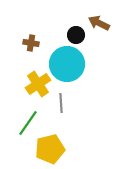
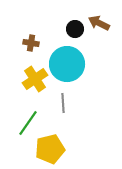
black circle: moved 1 px left, 6 px up
yellow cross: moved 3 px left, 5 px up
gray line: moved 2 px right
